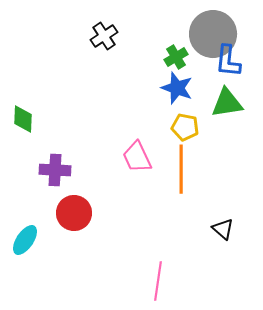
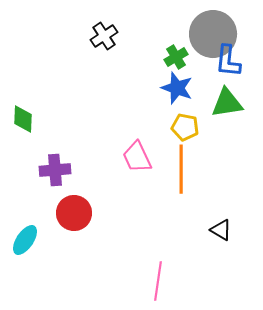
purple cross: rotated 8 degrees counterclockwise
black triangle: moved 2 px left, 1 px down; rotated 10 degrees counterclockwise
